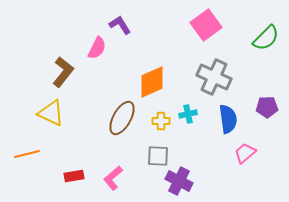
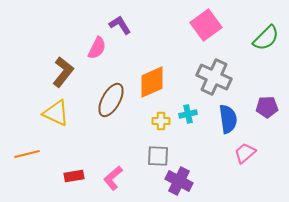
yellow triangle: moved 5 px right
brown ellipse: moved 11 px left, 18 px up
